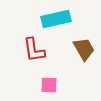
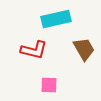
red L-shape: rotated 68 degrees counterclockwise
